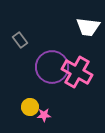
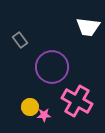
pink cross: moved 29 px down
